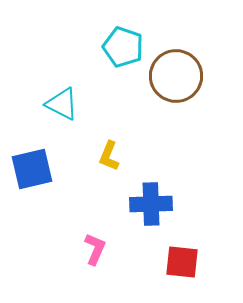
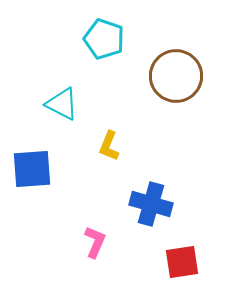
cyan pentagon: moved 19 px left, 8 px up
yellow L-shape: moved 10 px up
blue square: rotated 9 degrees clockwise
blue cross: rotated 18 degrees clockwise
pink L-shape: moved 7 px up
red square: rotated 15 degrees counterclockwise
